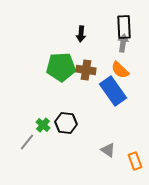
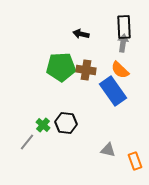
black arrow: rotated 98 degrees clockwise
gray triangle: rotated 21 degrees counterclockwise
